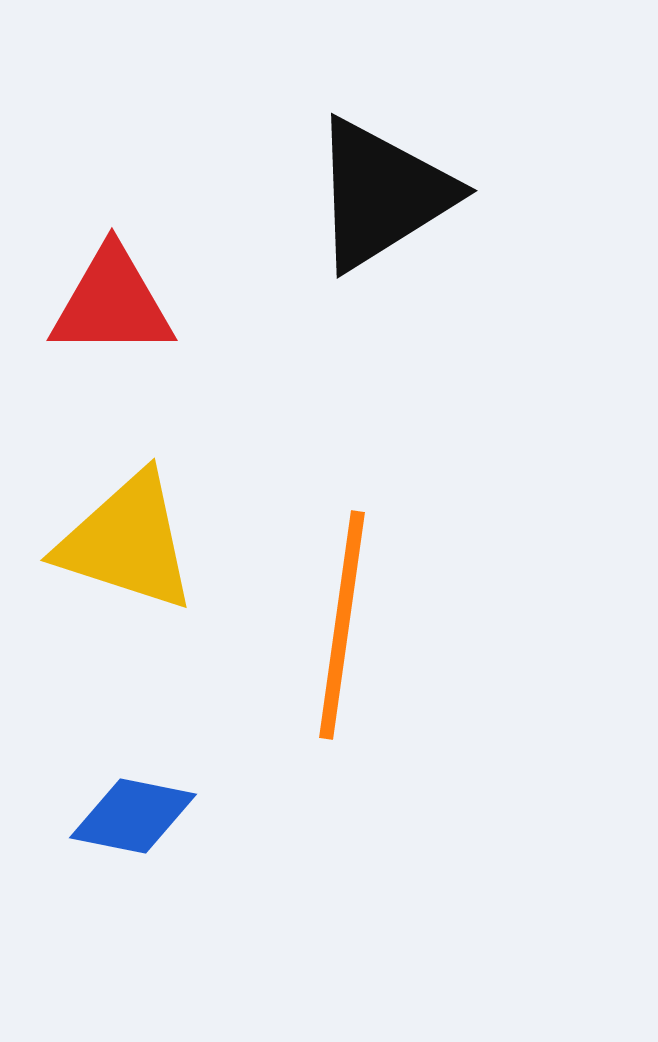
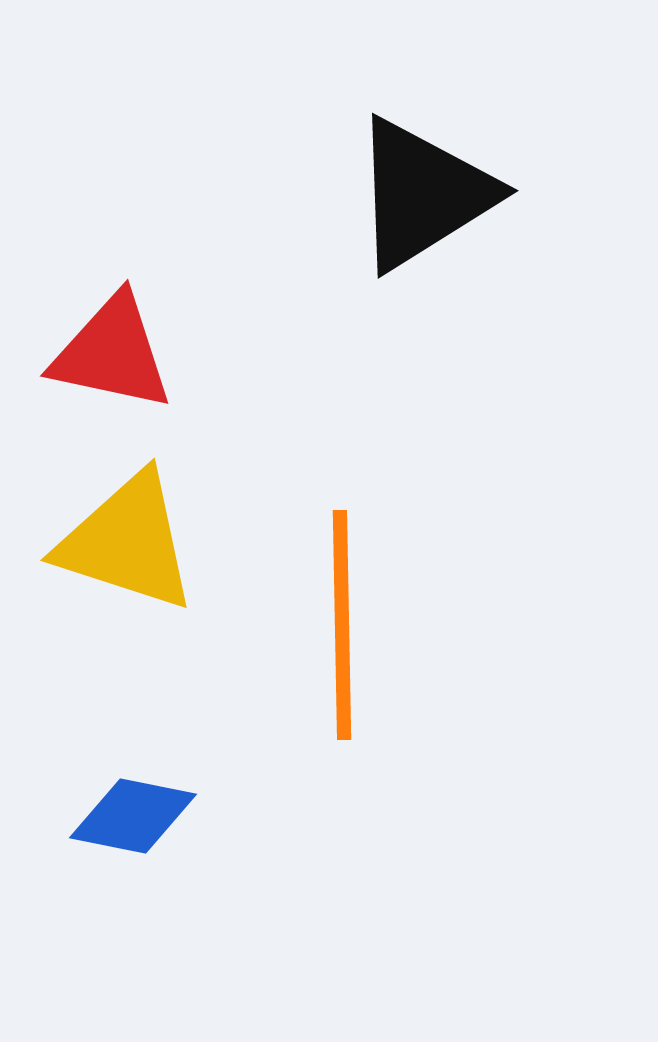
black triangle: moved 41 px right
red triangle: moved 50 px down; rotated 12 degrees clockwise
orange line: rotated 9 degrees counterclockwise
